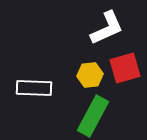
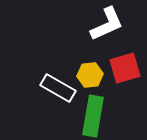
white L-shape: moved 4 px up
white rectangle: moved 24 px right; rotated 28 degrees clockwise
green rectangle: rotated 18 degrees counterclockwise
